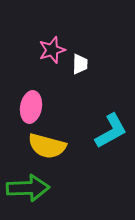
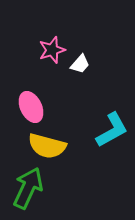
white trapezoid: rotated 40 degrees clockwise
pink ellipse: rotated 36 degrees counterclockwise
cyan L-shape: moved 1 px right, 1 px up
green arrow: rotated 63 degrees counterclockwise
